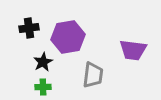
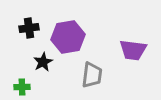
gray trapezoid: moved 1 px left
green cross: moved 21 px left
